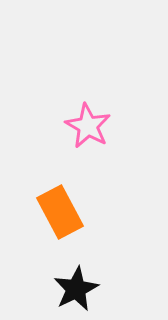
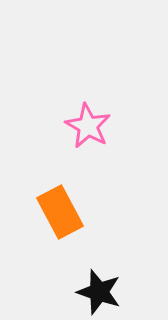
black star: moved 23 px right, 3 px down; rotated 27 degrees counterclockwise
